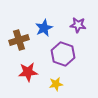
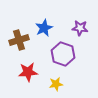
purple star: moved 2 px right, 3 px down
